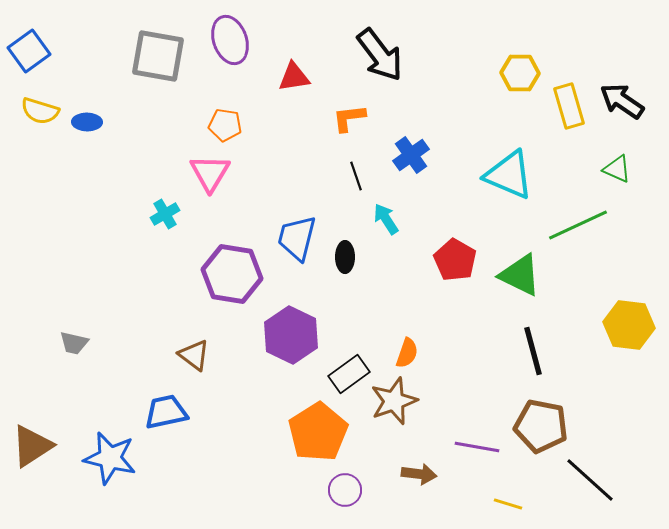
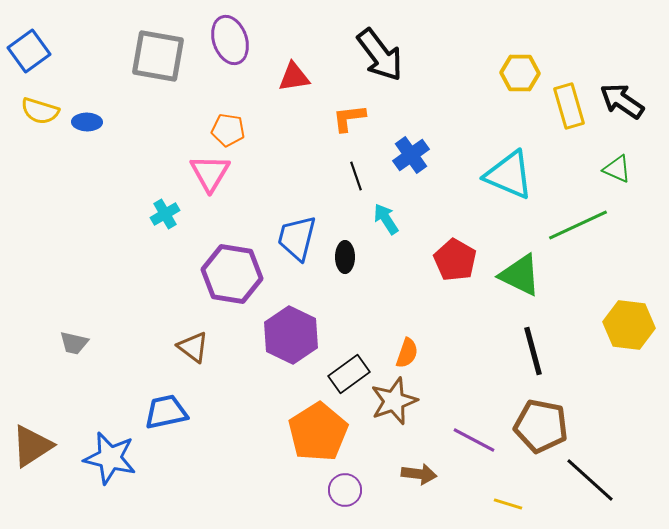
orange pentagon at (225, 125): moved 3 px right, 5 px down
brown triangle at (194, 355): moved 1 px left, 8 px up
purple line at (477, 447): moved 3 px left, 7 px up; rotated 18 degrees clockwise
